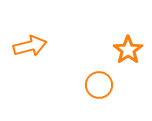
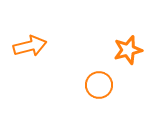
orange star: rotated 20 degrees clockwise
